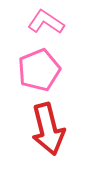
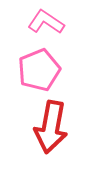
red arrow: moved 3 px right, 2 px up; rotated 24 degrees clockwise
